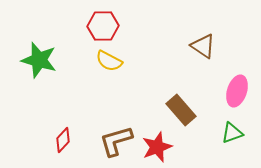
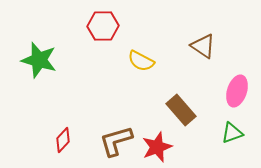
yellow semicircle: moved 32 px right
